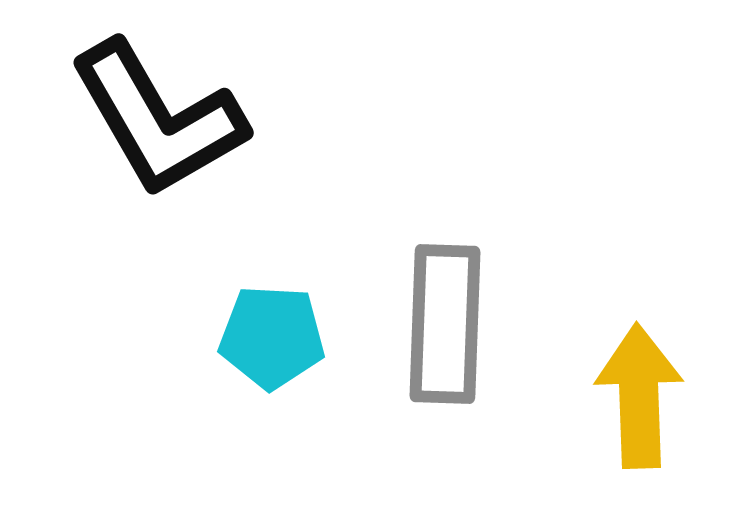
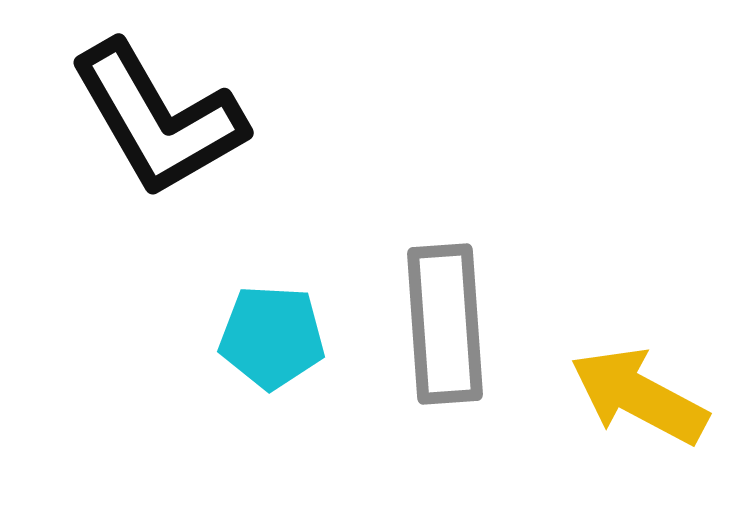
gray rectangle: rotated 6 degrees counterclockwise
yellow arrow: rotated 60 degrees counterclockwise
